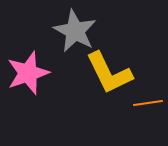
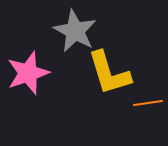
yellow L-shape: rotated 9 degrees clockwise
